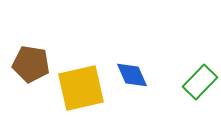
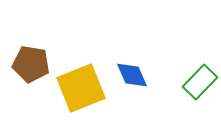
yellow square: rotated 9 degrees counterclockwise
